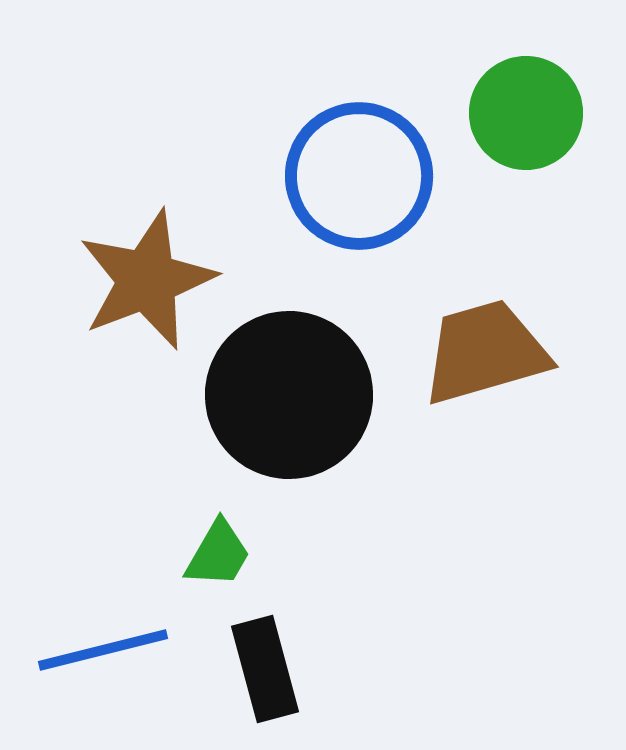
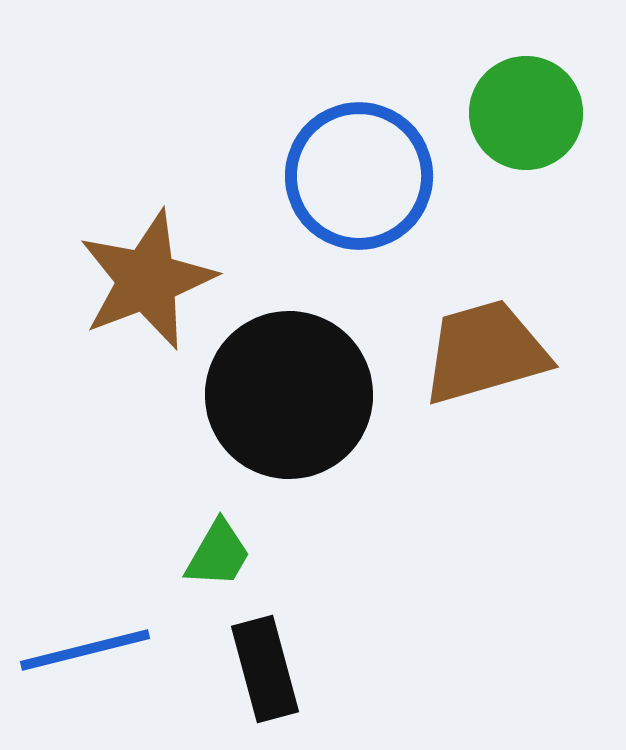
blue line: moved 18 px left
